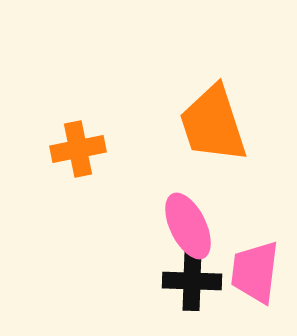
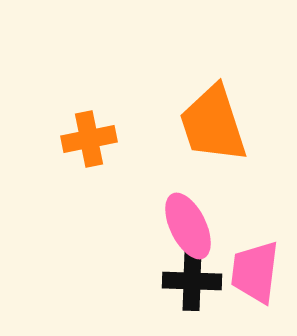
orange cross: moved 11 px right, 10 px up
